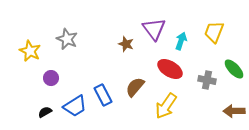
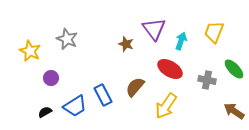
brown arrow: rotated 35 degrees clockwise
